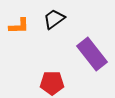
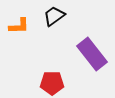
black trapezoid: moved 3 px up
